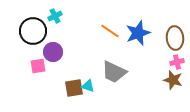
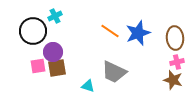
brown square: moved 17 px left, 20 px up
